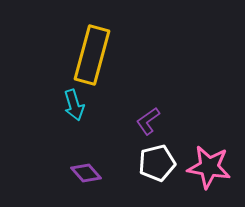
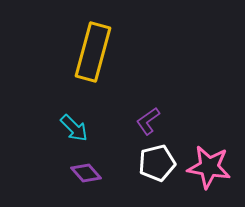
yellow rectangle: moved 1 px right, 3 px up
cyan arrow: moved 23 px down; rotated 28 degrees counterclockwise
